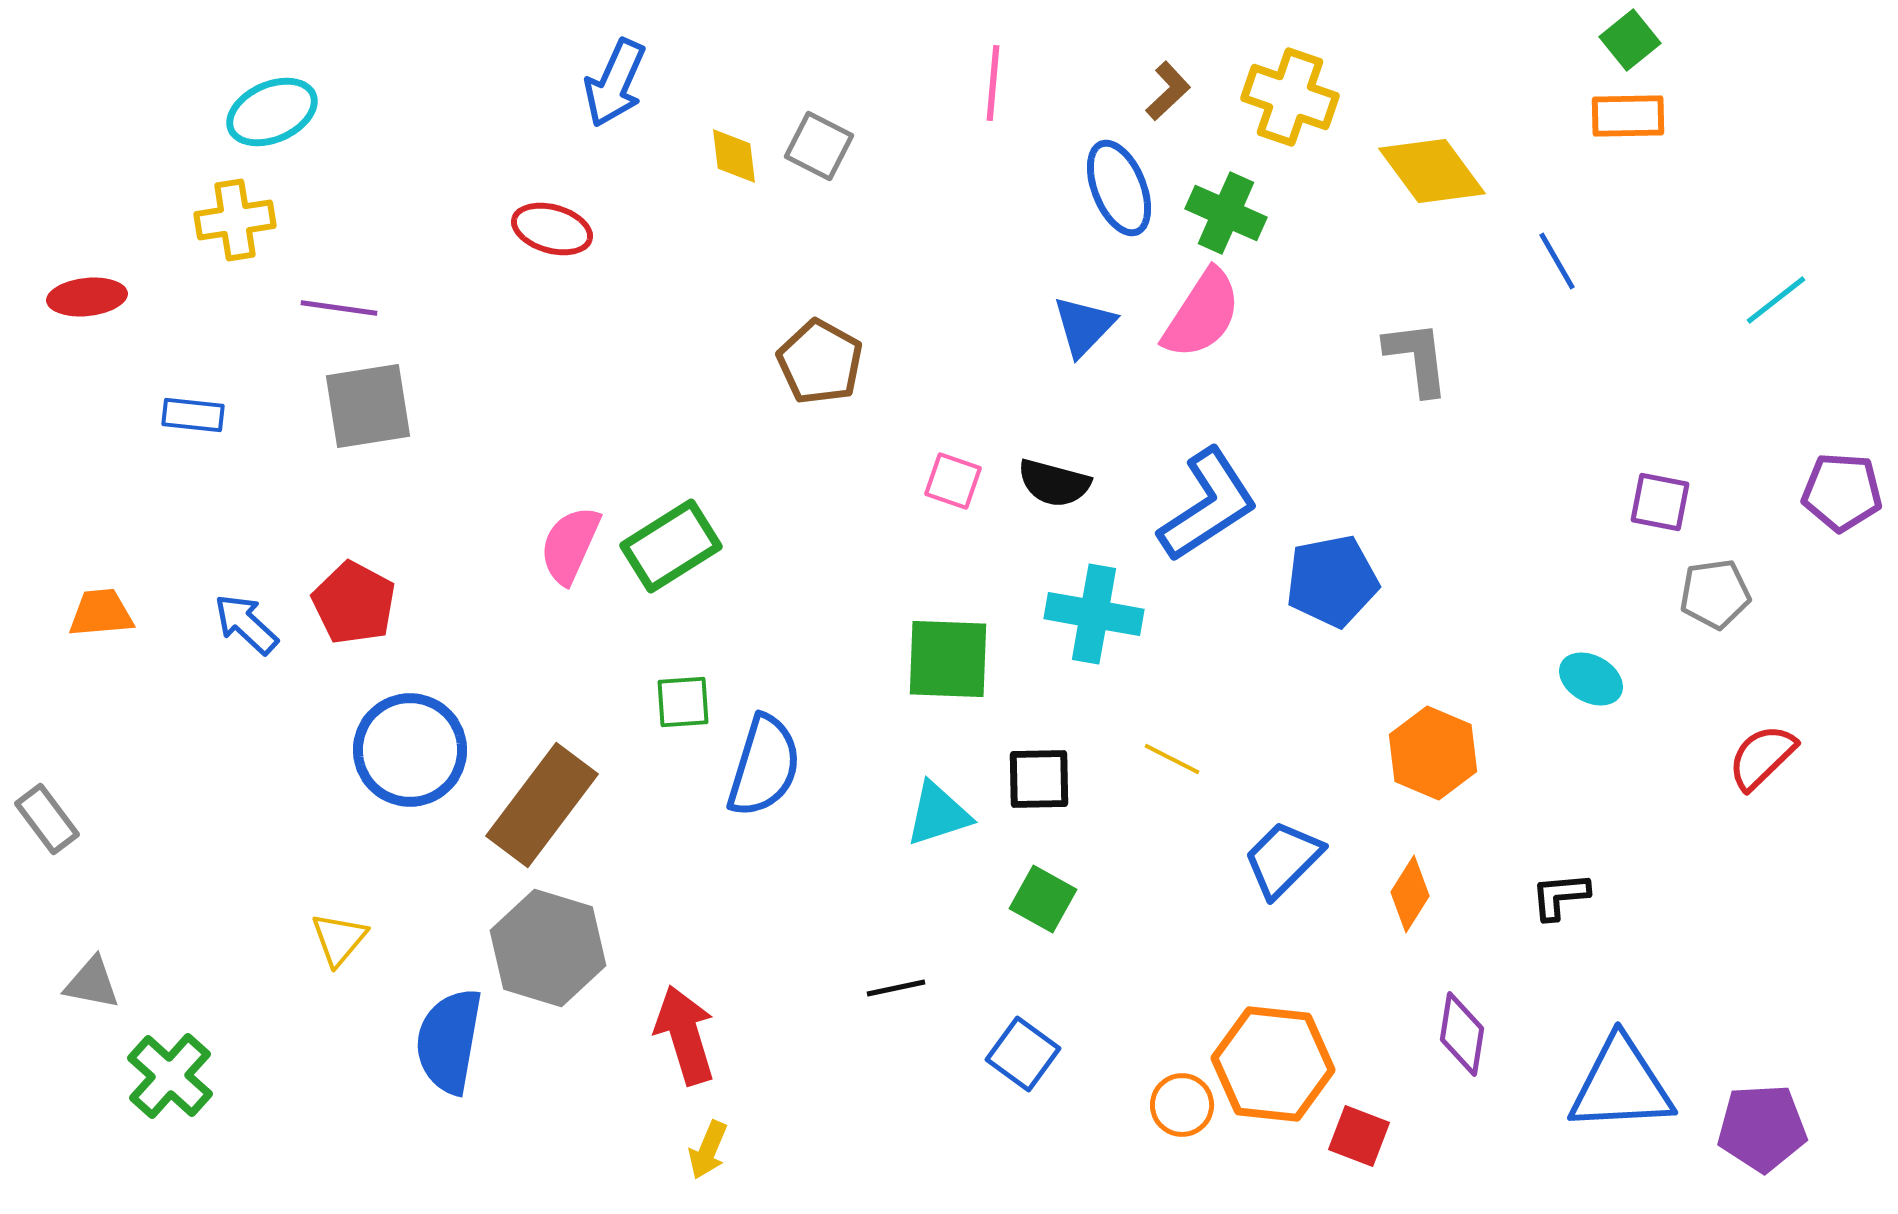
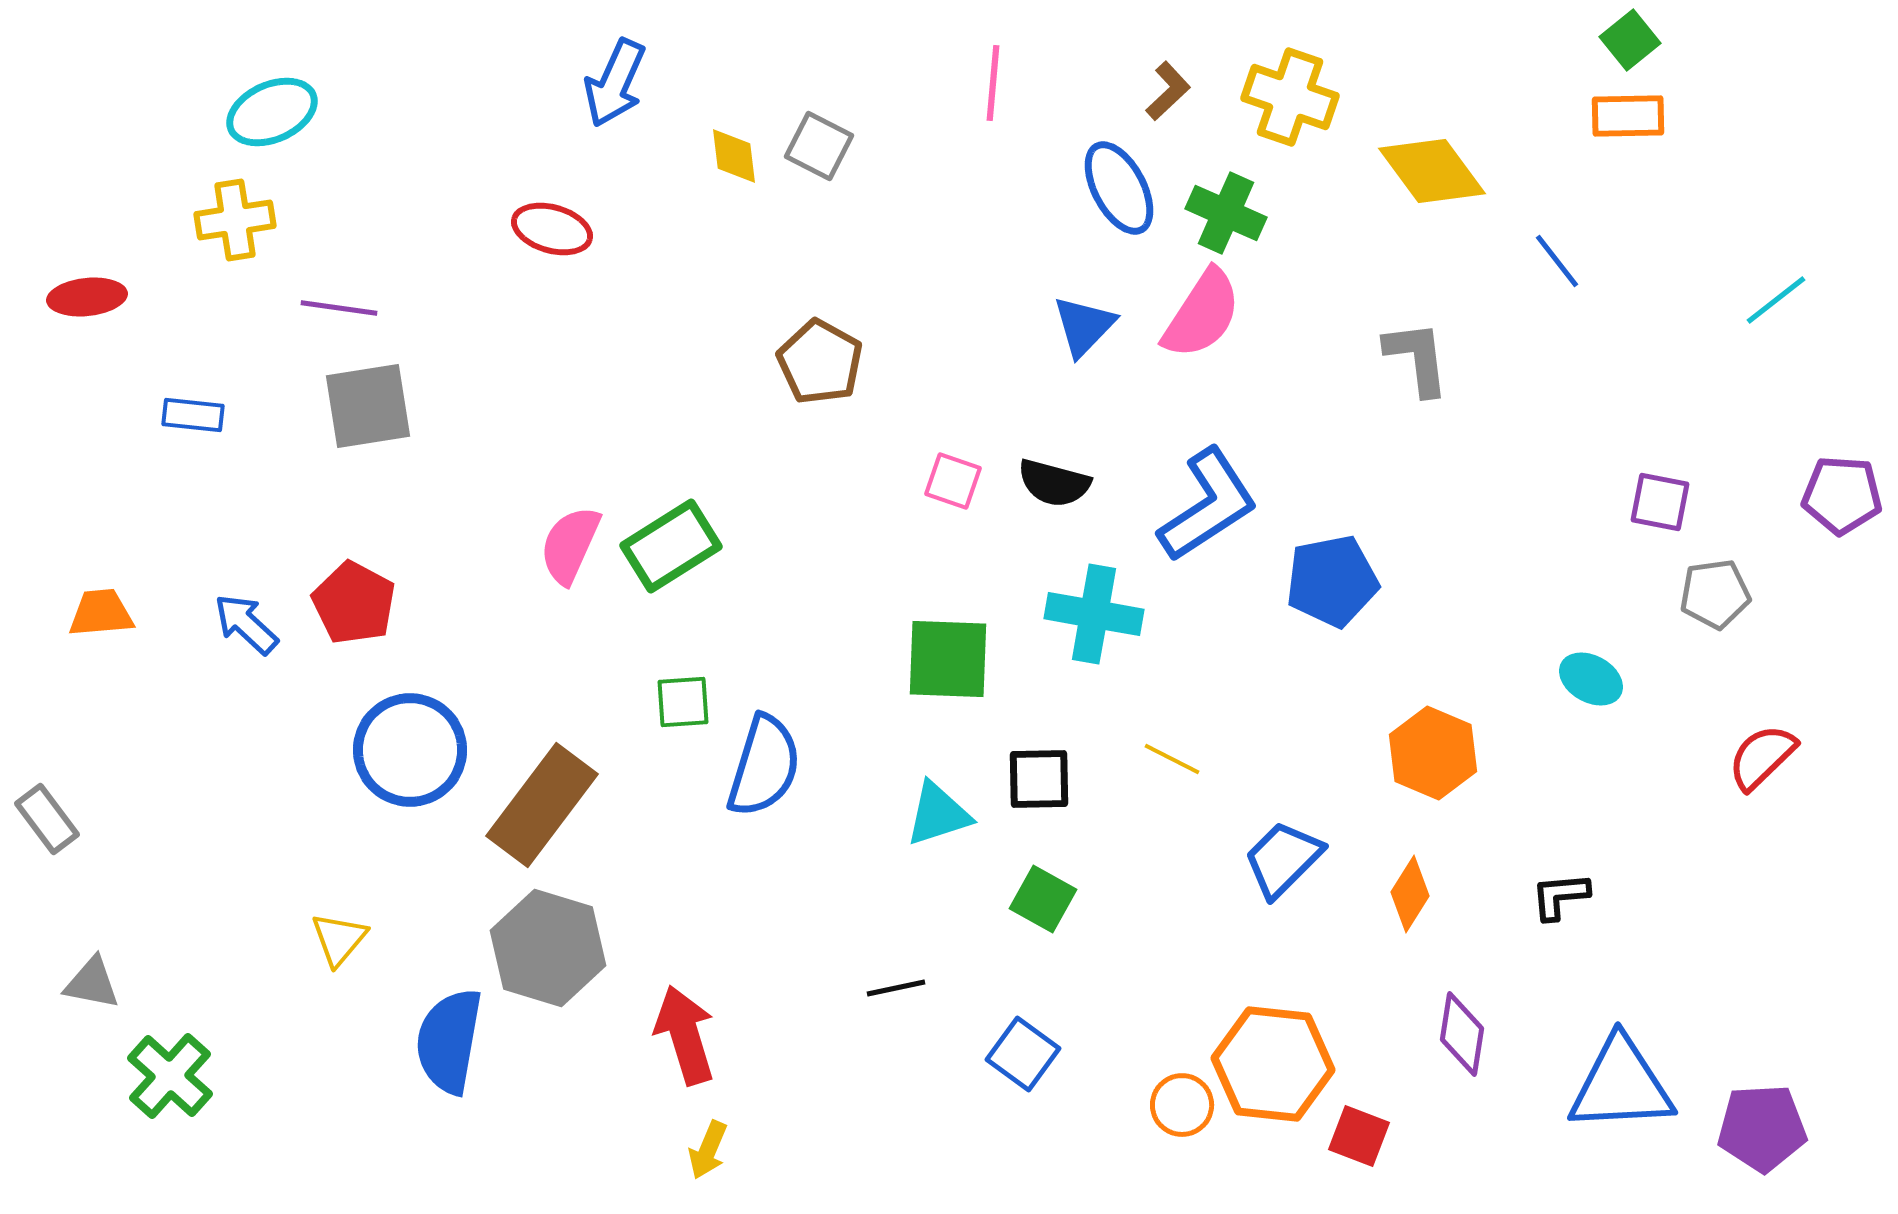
blue ellipse at (1119, 188): rotated 6 degrees counterclockwise
blue line at (1557, 261): rotated 8 degrees counterclockwise
purple pentagon at (1842, 492): moved 3 px down
